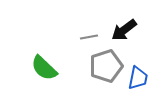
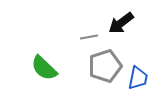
black arrow: moved 3 px left, 7 px up
gray pentagon: moved 1 px left
